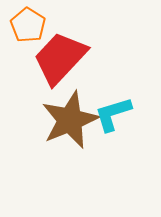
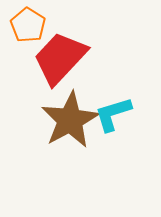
brown star: rotated 6 degrees counterclockwise
